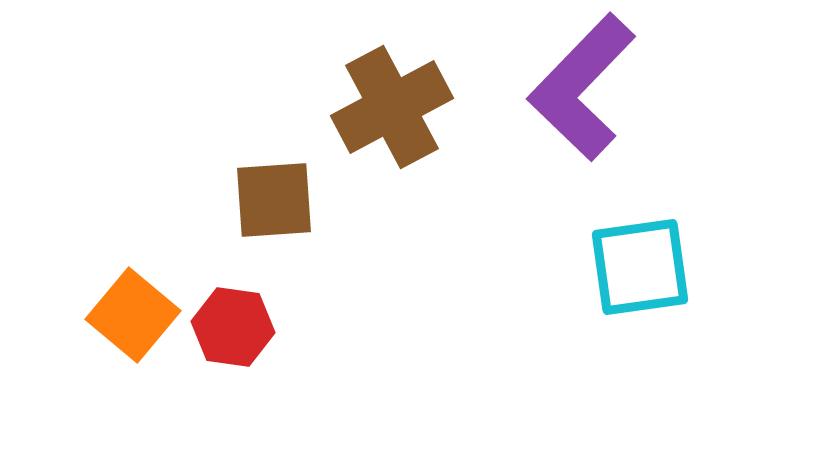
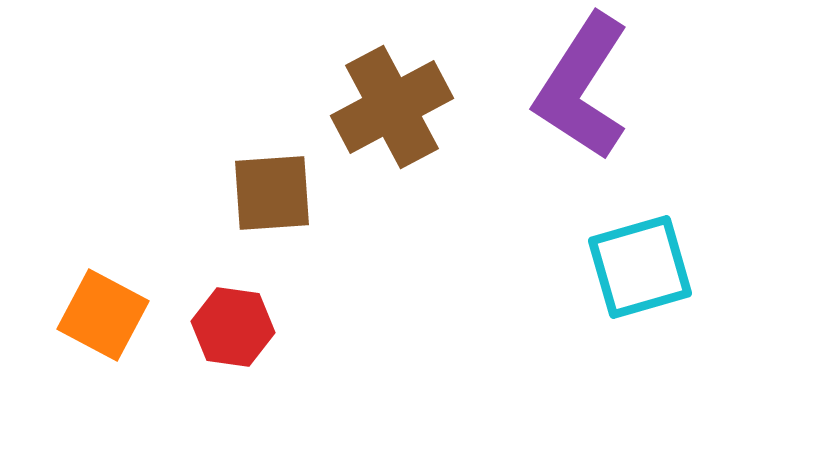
purple L-shape: rotated 11 degrees counterclockwise
brown square: moved 2 px left, 7 px up
cyan square: rotated 8 degrees counterclockwise
orange square: moved 30 px left; rotated 12 degrees counterclockwise
